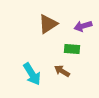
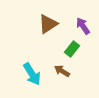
purple arrow: rotated 72 degrees clockwise
green rectangle: rotated 56 degrees counterclockwise
